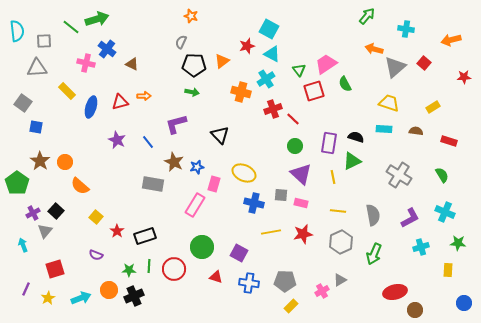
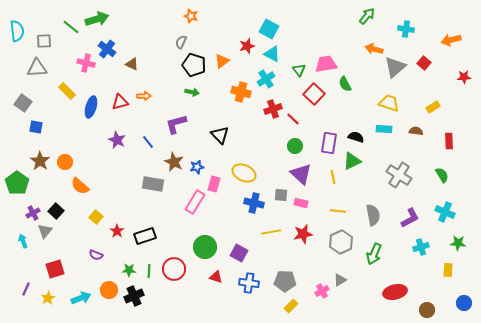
pink trapezoid at (326, 64): rotated 25 degrees clockwise
black pentagon at (194, 65): rotated 15 degrees clockwise
red square at (314, 91): moved 3 px down; rotated 30 degrees counterclockwise
red rectangle at (449, 141): rotated 70 degrees clockwise
pink rectangle at (195, 205): moved 3 px up
cyan arrow at (23, 245): moved 4 px up
green circle at (202, 247): moved 3 px right
green line at (149, 266): moved 5 px down
brown circle at (415, 310): moved 12 px right
